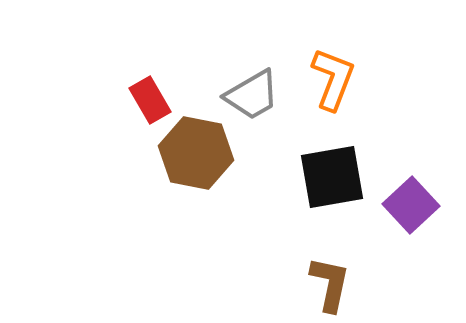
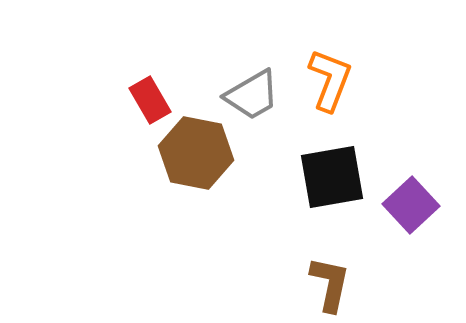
orange L-shape: moved 3 px left, 1 px down
